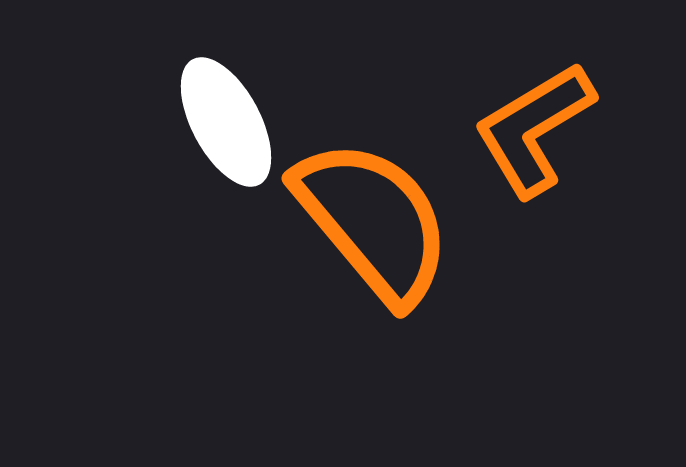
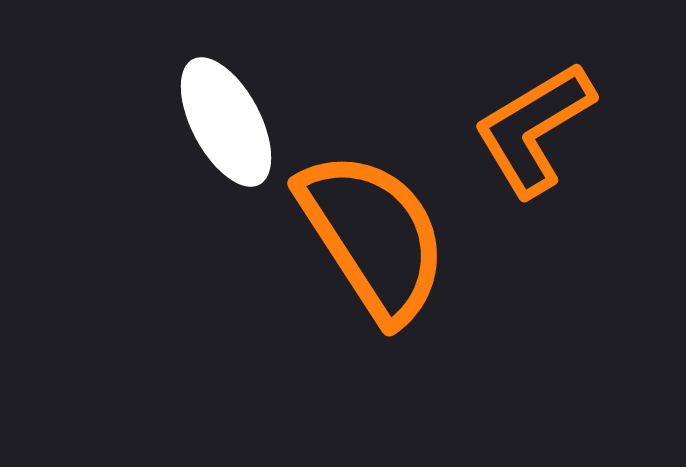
orange semicircle: moved 15 px down; rotated 7 degrees clockwise
